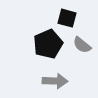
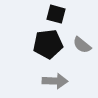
black square: moved 11 px left, 4 px up
black pentagon: rotated 16 degrees clockwise
